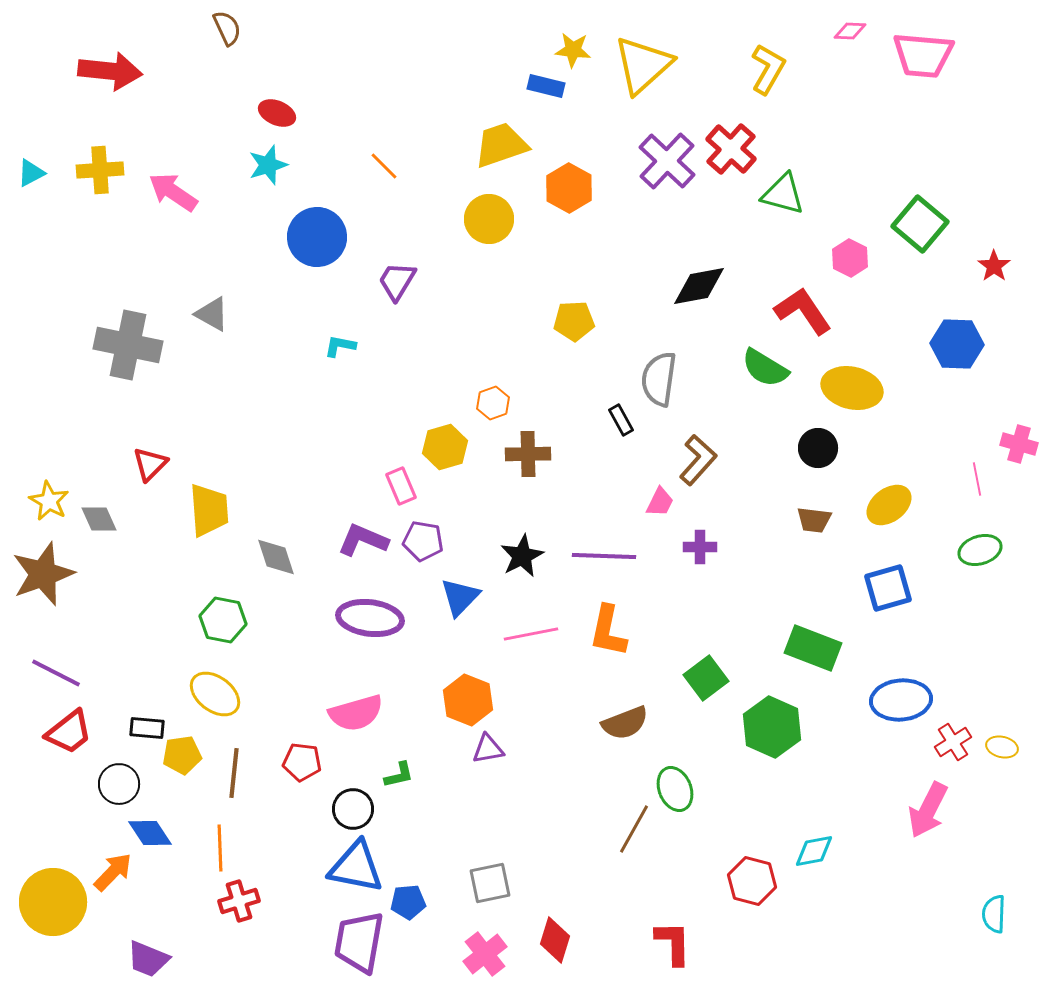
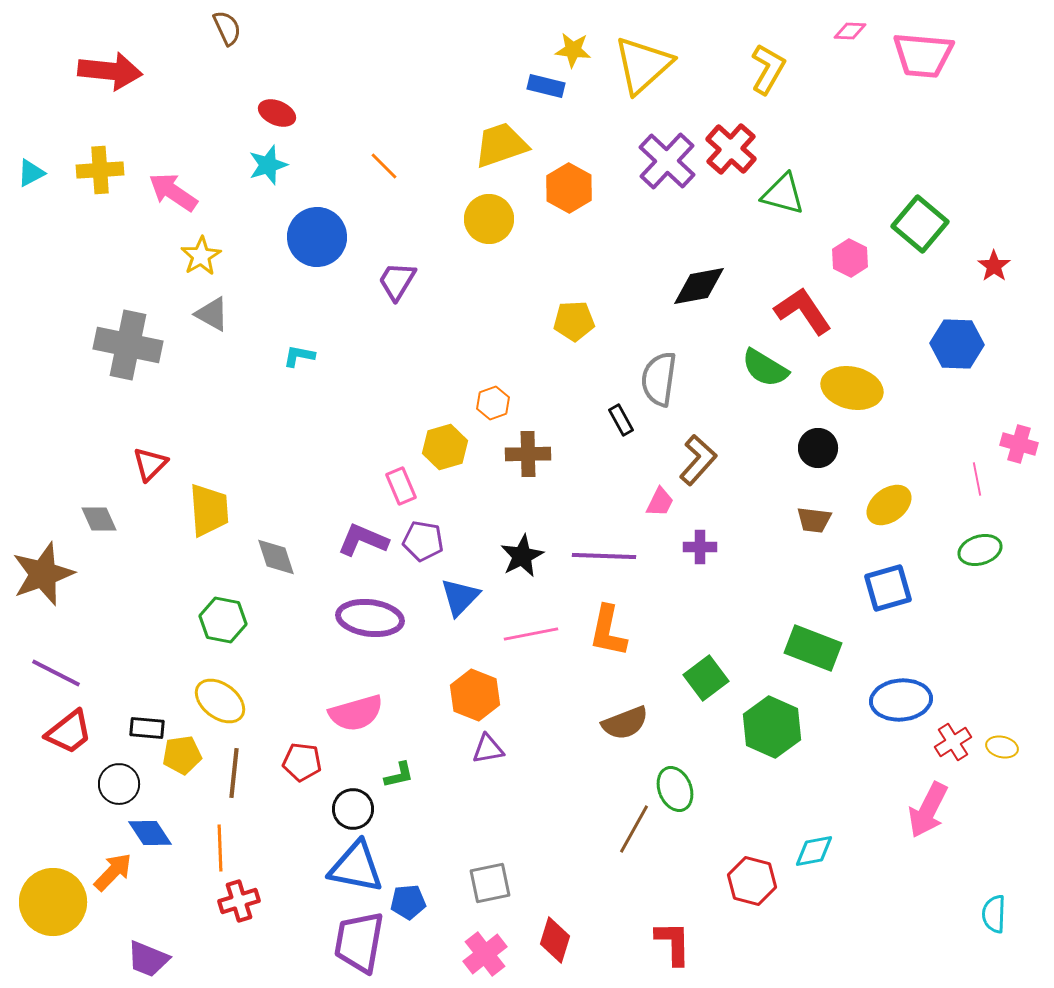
cyan L-shape at (340, 346): moved 41 px left, 10 px down
yellow star at (49, 501): moved 152 px right, 245 px up; rotated 12 degrees clockwise
yellow ellipse at (215, 694): moved 5 px right, 7 px down
orange hexagon at (468, 700): moved 7 px right, 5 px up
